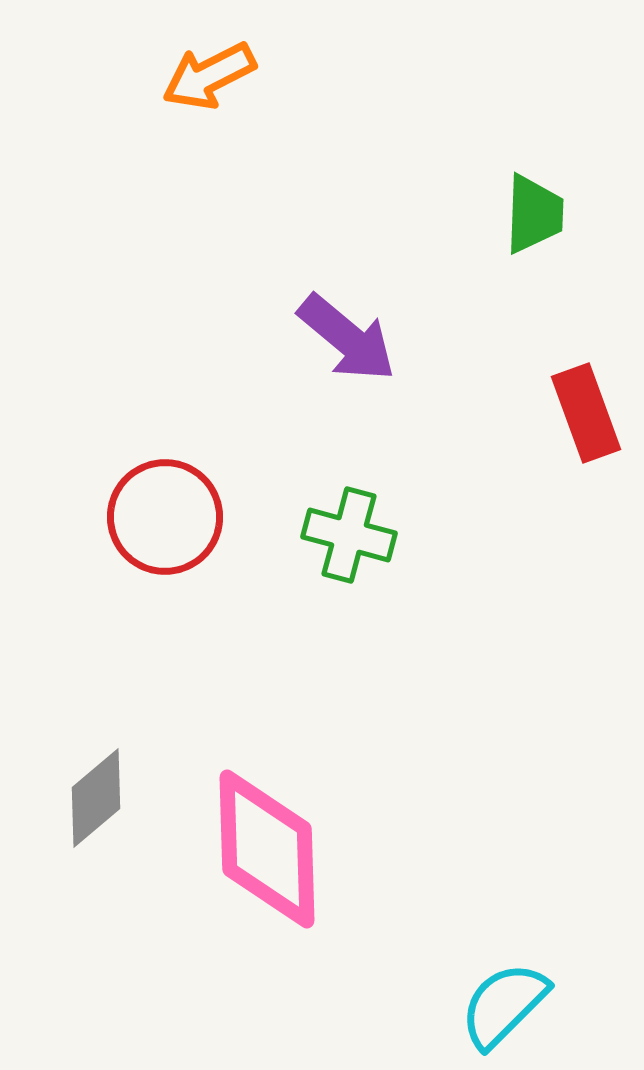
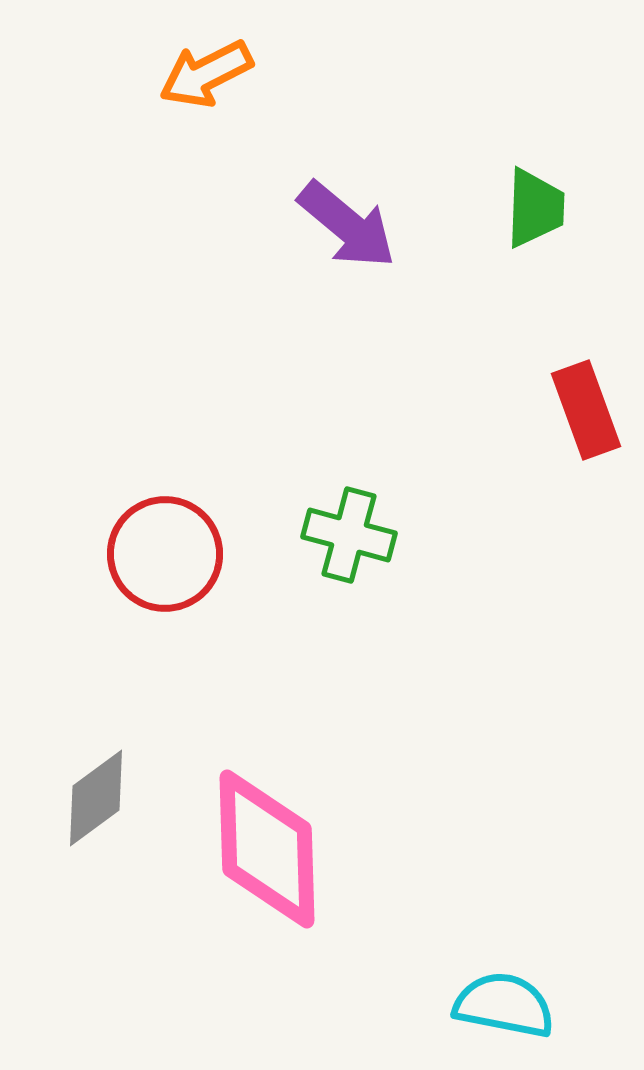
orange arrow: moved 3 px left, 2 px up
green trapezoid: moved 1 px right, 6 px up
purple arrow: moved 113 px up
red rectangle: moved 3 px up
red circle: moved 37 px down
gray diamond: rotated 4 degrees clockwise
cyan semicircle: rotated 56 degrees clockwise
